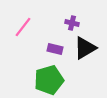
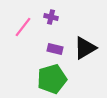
purple cross: moved 21 px left, 6 px up
green pentagon: moved 3 px right, 1 px up
